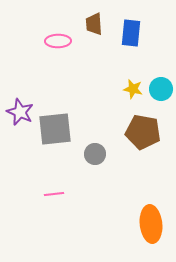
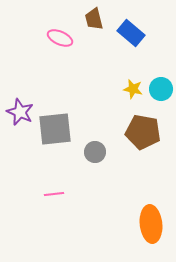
brown trapezoid: moved 5 px up; rotated 10 degrees counterclockwise
blue rectangle: rotated 56 degrees counterclockwise
pink ellipse: moved 2 px right, 3 px up; rotated 25 degrees clockwise
gray circle: moved 2 px up
